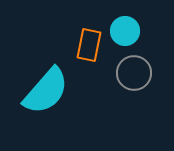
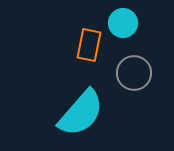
cyan circle: moved 2 px left, 8 px up
cyan semicircle: moved 35 px right, 22 px down
